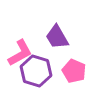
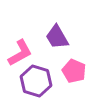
purple hexagon: moved 10 px down
